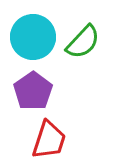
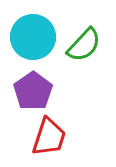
green semicircle: moved 1 px right, 3 px down
red trapezoid: moved 3 px up
